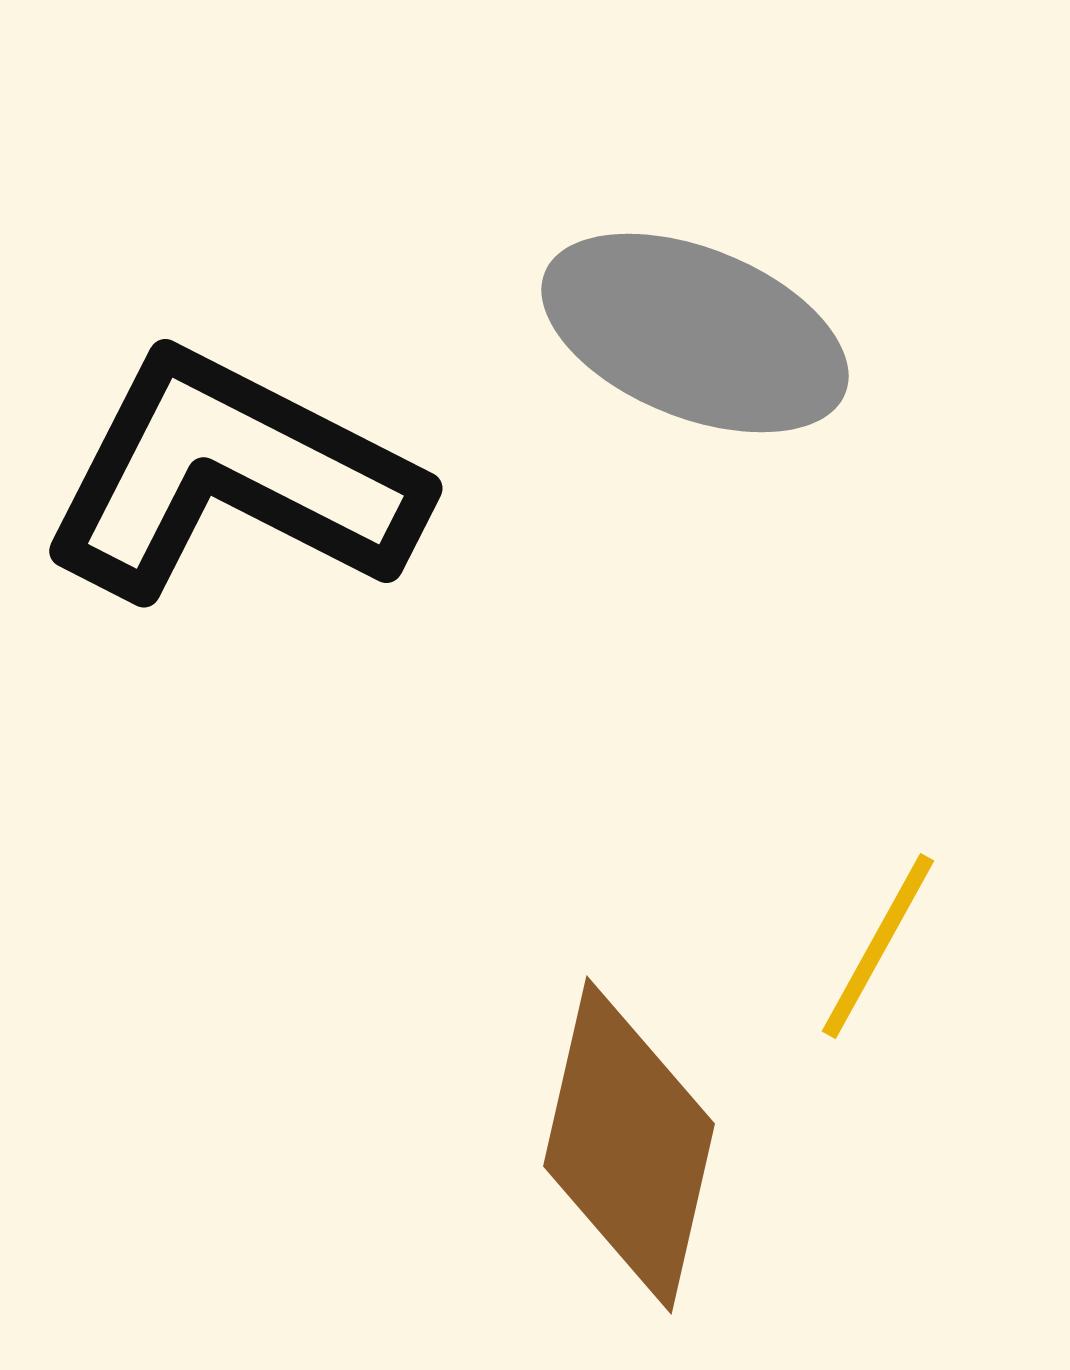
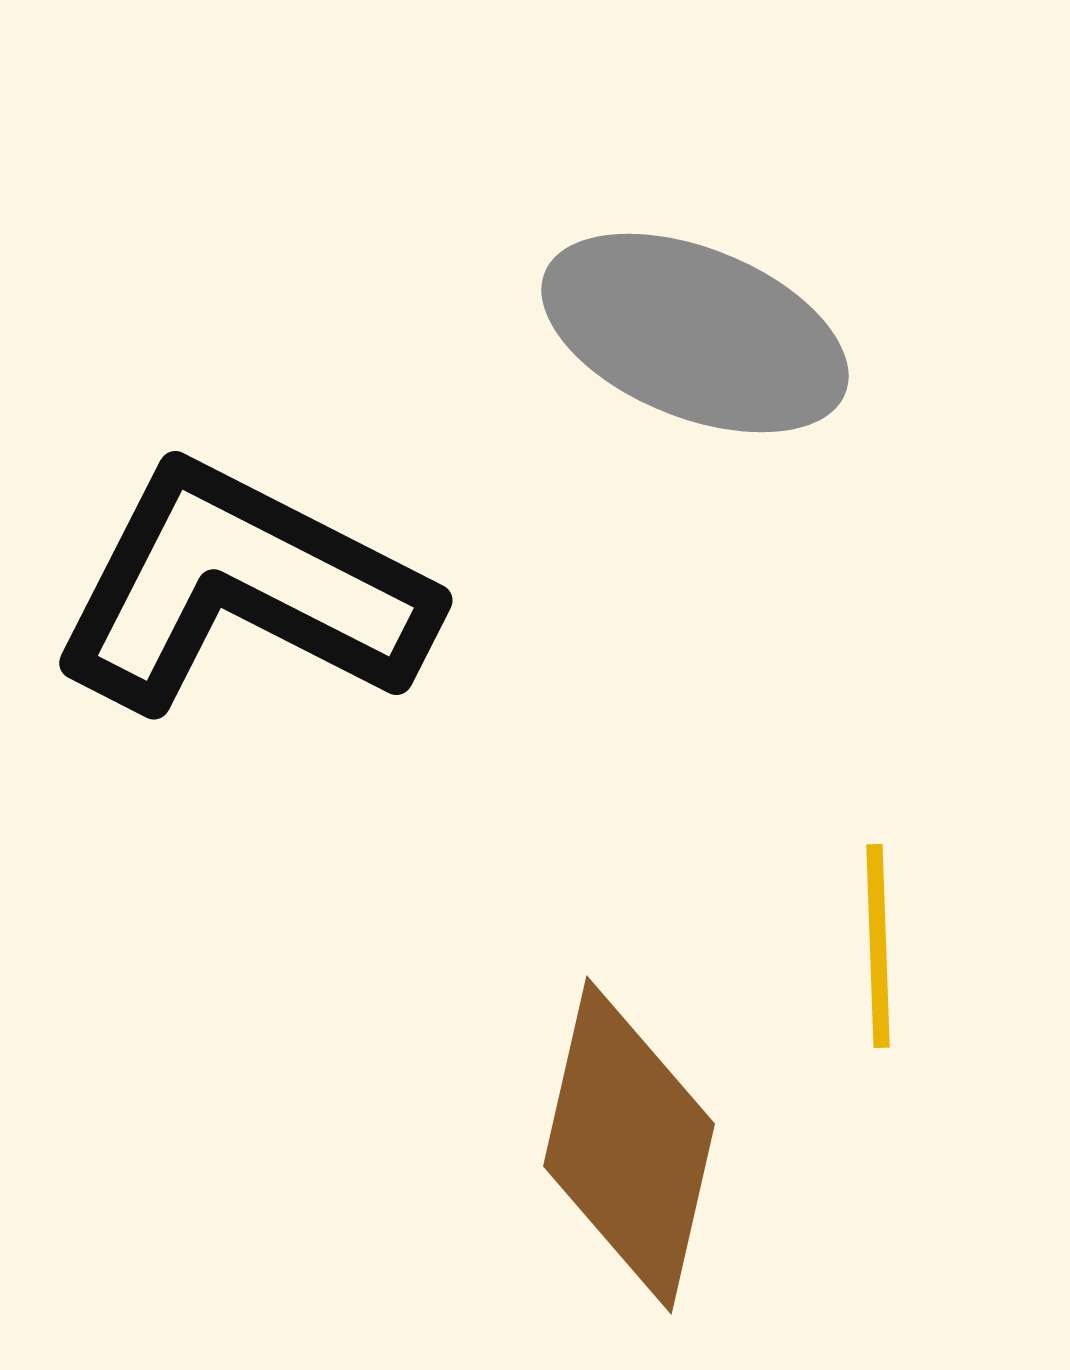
black L-shape: moved 10 px right, 112 px down
yellow line: rotated 31 degrees counterclockwise
